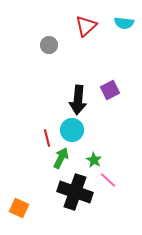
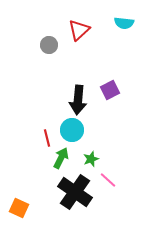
red triangle: moved 7 px left, 4 px down
green star: moved 3 px left, 1 px up; rotated 21 degrees clockwise
black cross: rotated 16 degrees clockwise
